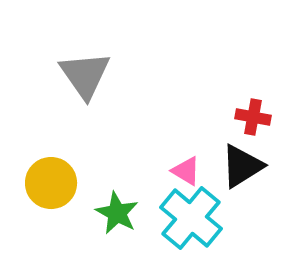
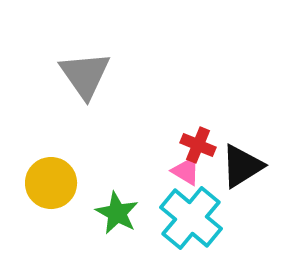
red cross: moved 55 px left, 28 px down; rotated 12 degrees clockwise
